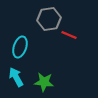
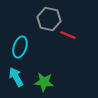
gray hexagon: rotated 20 degrees clockwise
red line: moved 1 px left
